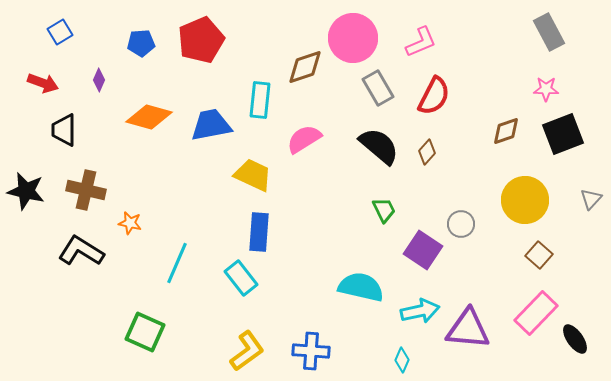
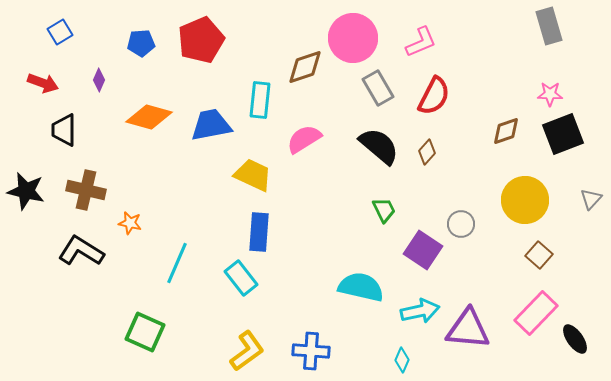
gray rectangle at (549, 32): moved 6 px up; rotated 12 degrees clockwise
pink star at (546, 89): moved 4 px right, 5 px down
